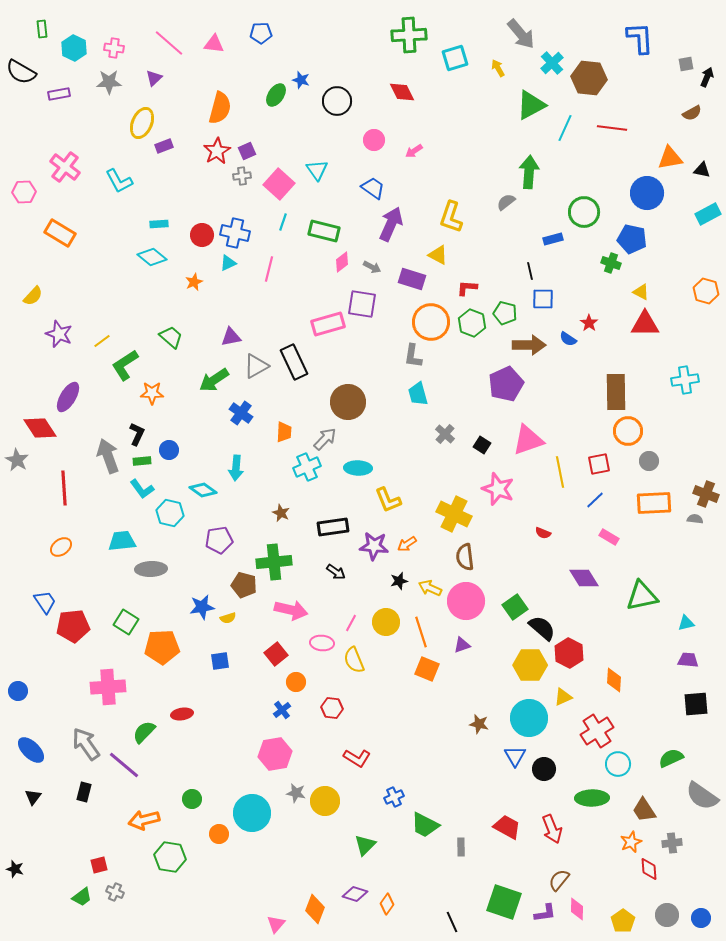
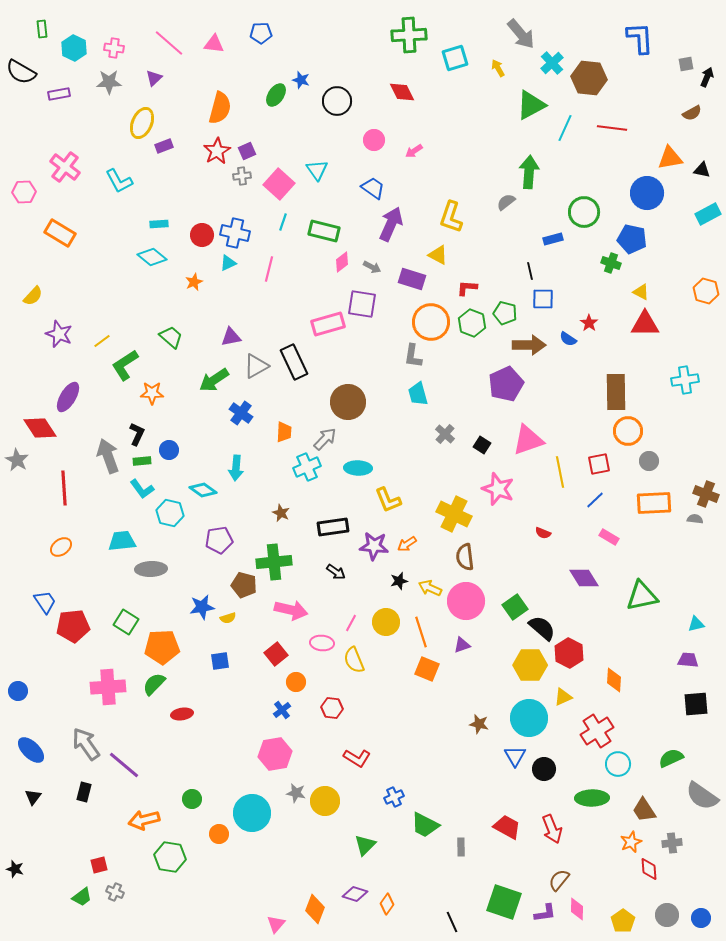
cyan triangle at (686, 623): moved 10 px right, 1 px down
green semicircle at (144, 732): moved 10 px right, 48 px up
